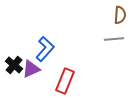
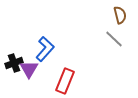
brown semicircle: rotated 18 degrees counterclockwise
gray line: rotated 48 degrees clockwise
black cross: moved 2 px up; rotated 30 degrees clockwise
purple triangle: moved 2 px left; rotated 36 degrees counterclockwise
